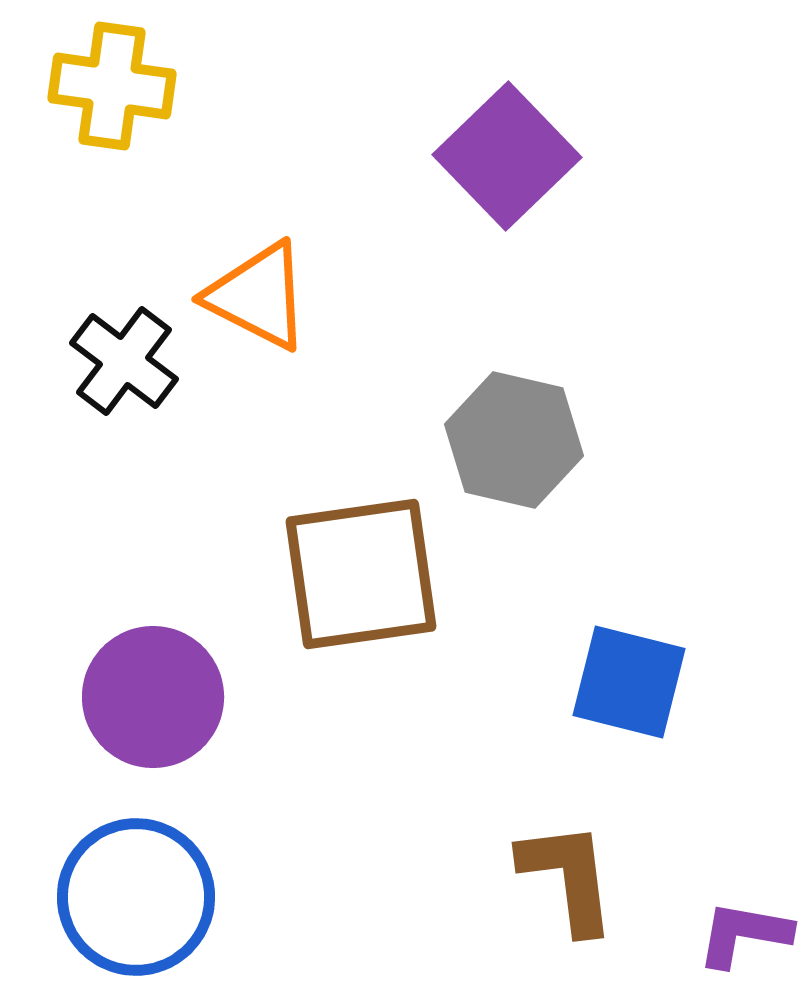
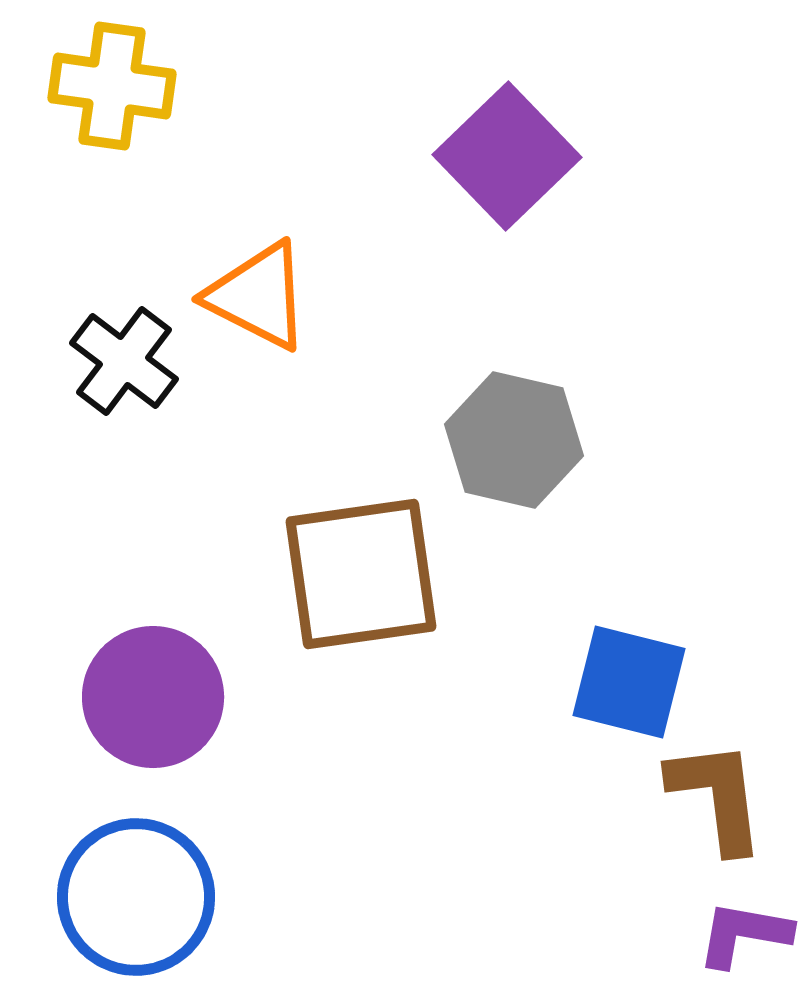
brown L-shape: moved 149 px right, 81 px up
